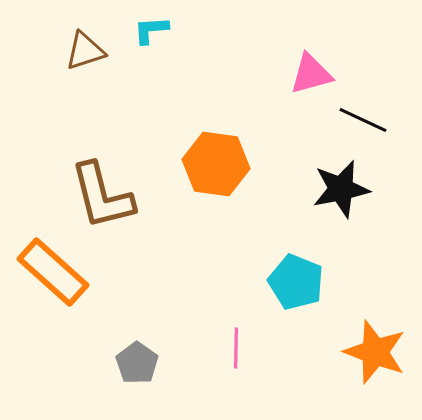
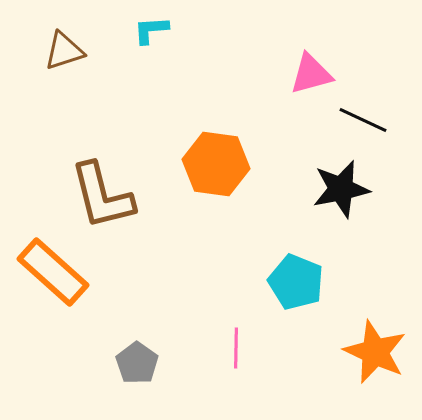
brown triangle: moved 21 px left
orange star: rotated 4 degrees clockwise
